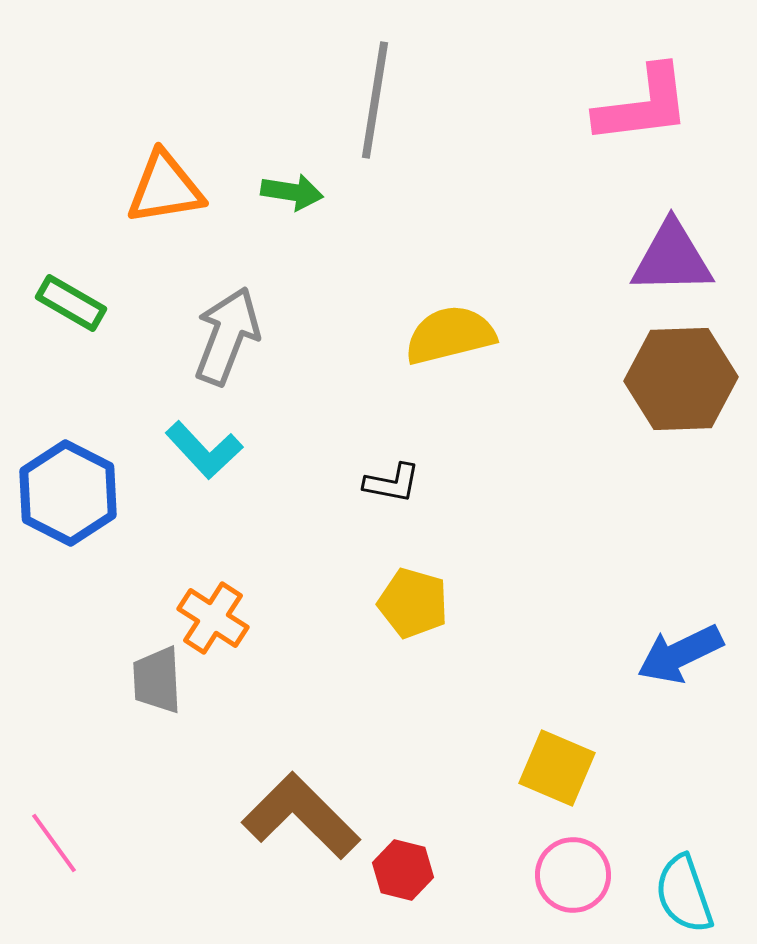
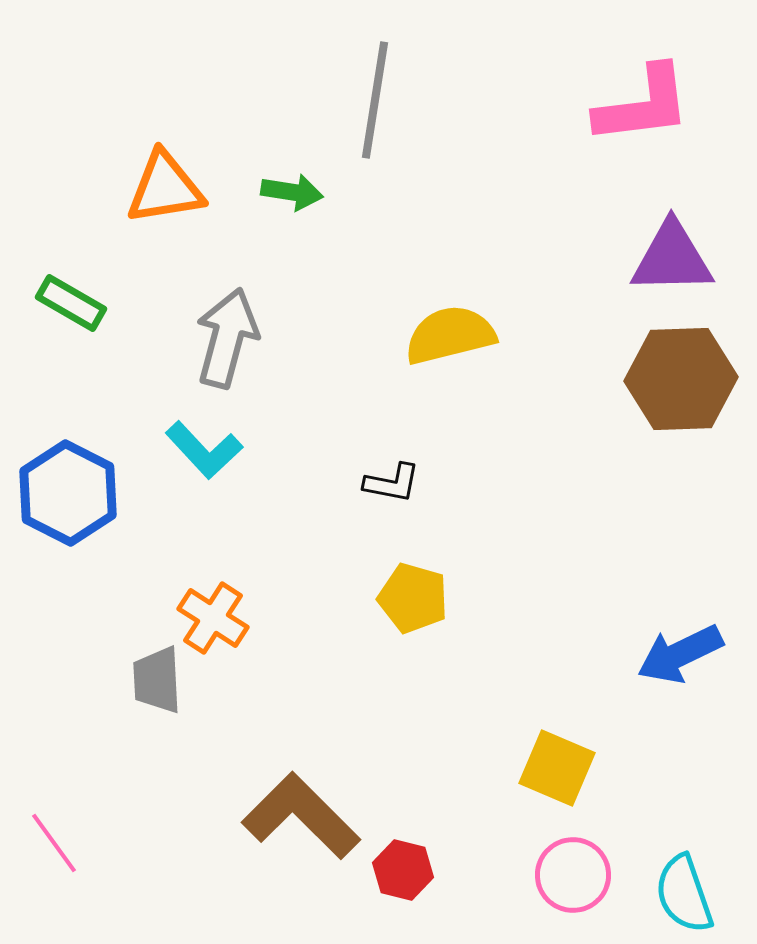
gray arrow: moved 2 px down; rotated 6 degrees counterclockwise
yellow pentagon: moved 5 px up
